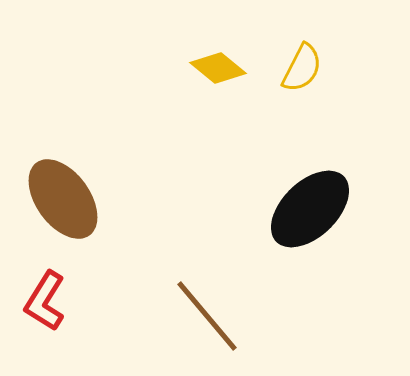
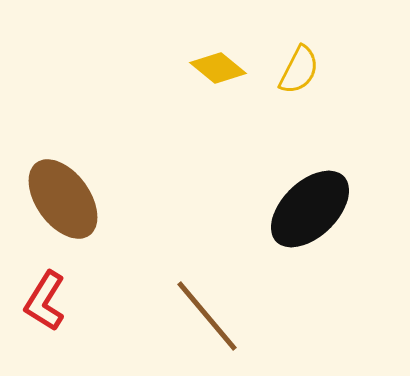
yellow semicircle: moved 3 px left, 2 px down
